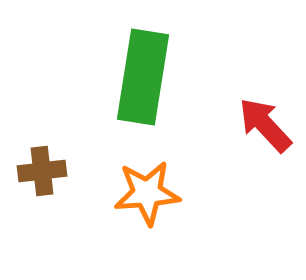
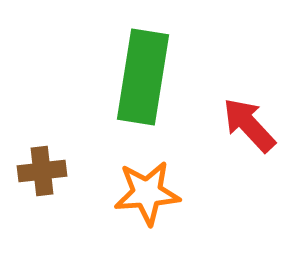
red arrow: moved 16 px left
